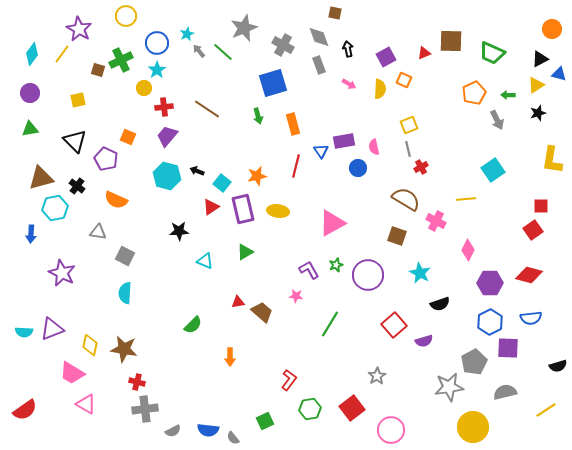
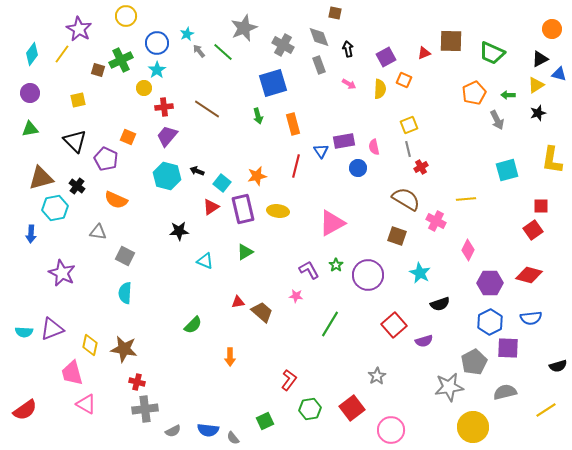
cyan square at (493, 170): moved 14 px right; rotated 20 degrees clockwise
green star at (336, 265): rotated 16 degrees counterclockwise
pink trapezoid at (72, 373): rotated 44 degrees clockwise
